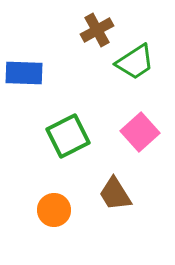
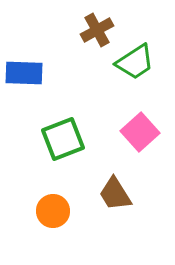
green square: moved 5 px left, 3 px down; rotated 6 degrees clockwise
orange circle: moved 1 px left, 1 px down
